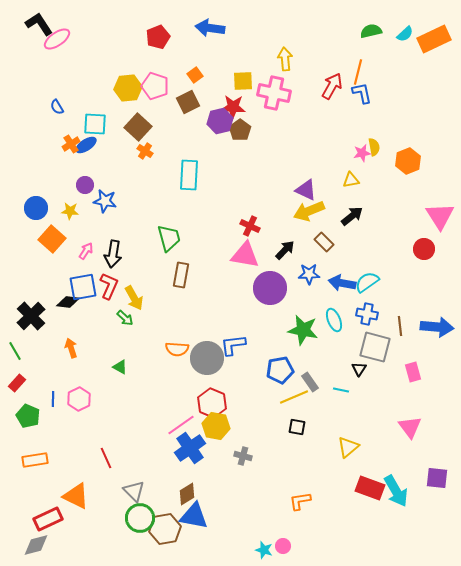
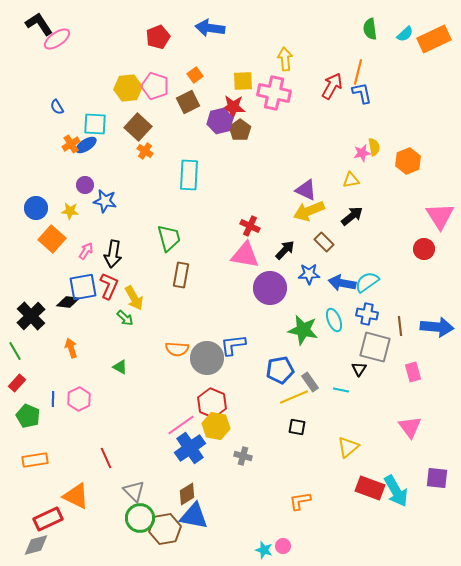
green semicircle at (371, 31): moved 1 px left, 2 px up; rotated 85 degrees counterclockwise
